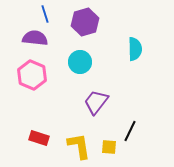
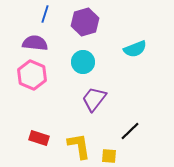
blue line: rotated 36 degrees clockwise
purple semicircle: moved 5 px down
cyan semicircle: rotated 70 degrees clockwise
cyan circle: moved 3 px right
purple trapezoid: moved 2 px left, 3 px up
black line: rotated 20 degrees clockwise
yellow square: moved 9 px down
